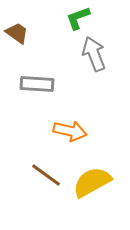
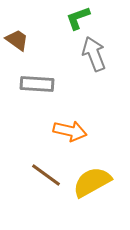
brown trapezoid: moved 7 px down
